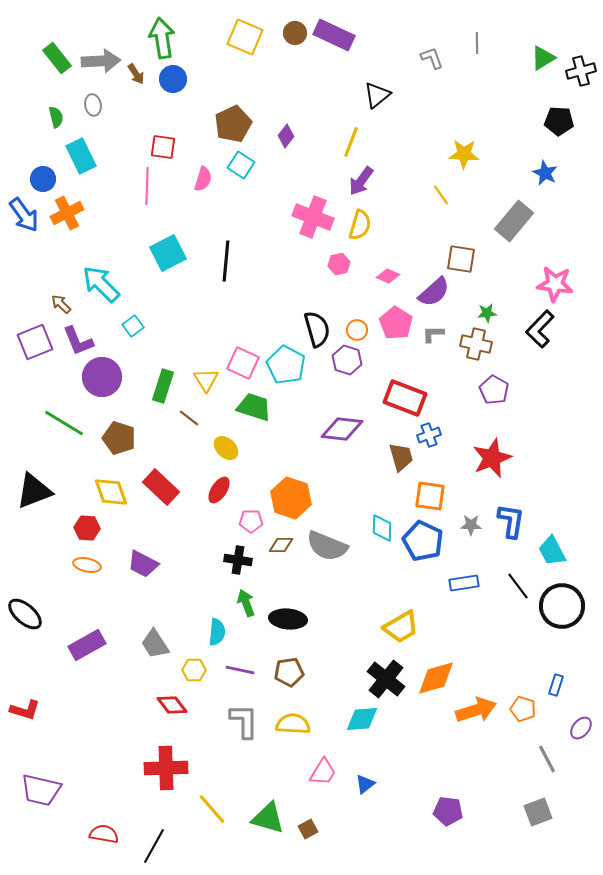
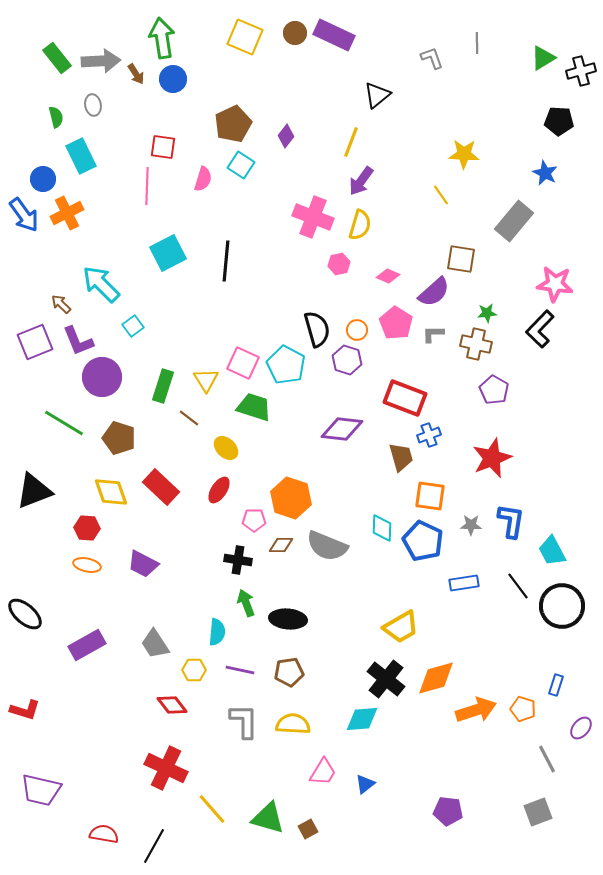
pink pentagon at (251, 521): moved 3 px right, 1 px up
red cross at (166, 768): rotated 27 degrees clockwise
